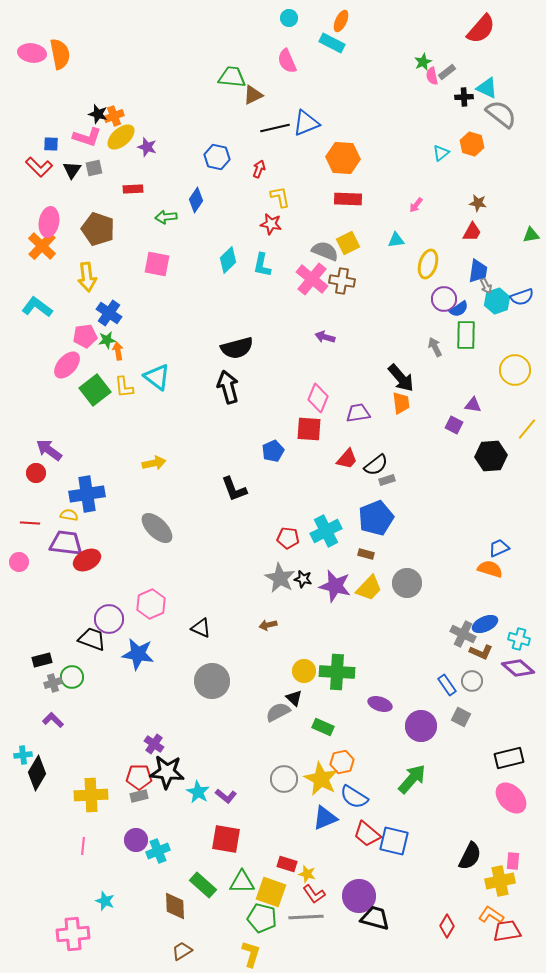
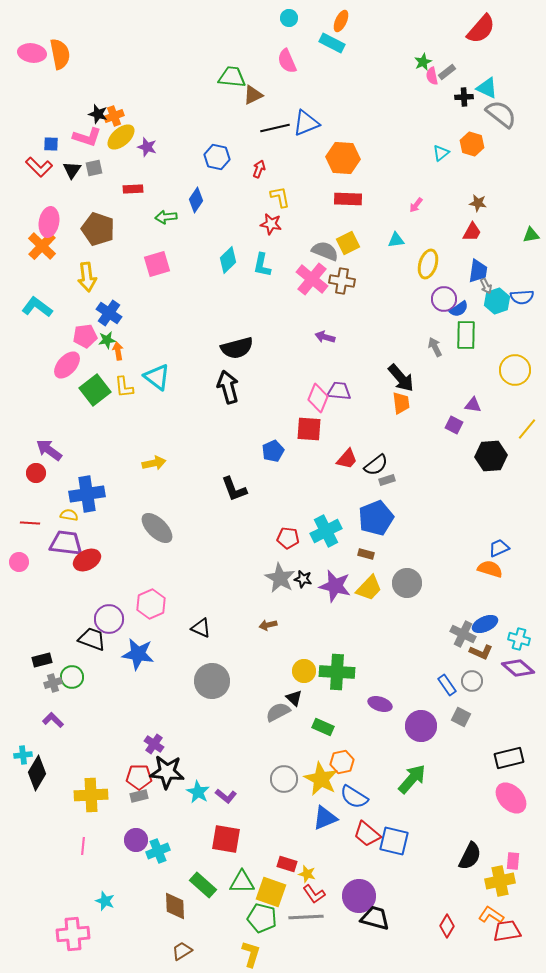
pink square at (157, 264): rotated 28 degrees counterclockwise
blue semicircle at (522, 297): rotated 15 degrees clockwise
purple trapezoid at (358, 413): moved 19 px left, 22 px up; rotated 15 degrees clockwise
